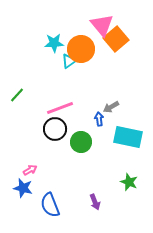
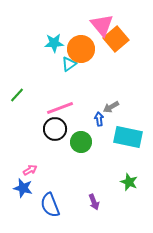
cyan triangle: moved 3 px down
purple arrow: moved 1 px left
